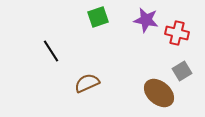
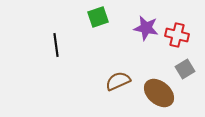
purple star: moved 8 px down
red cross: moved 2 px down
black line: moved 5 px right, 6 px up; rotated 25 degrees clockwise
gray square: moved 3 px right, 2 px up
brown semicircle: moved 31 px right, 2 px up
